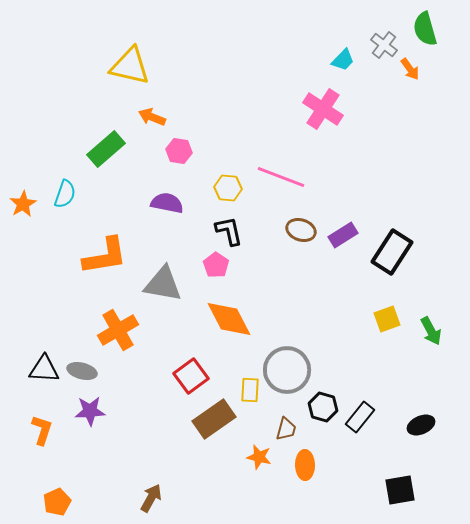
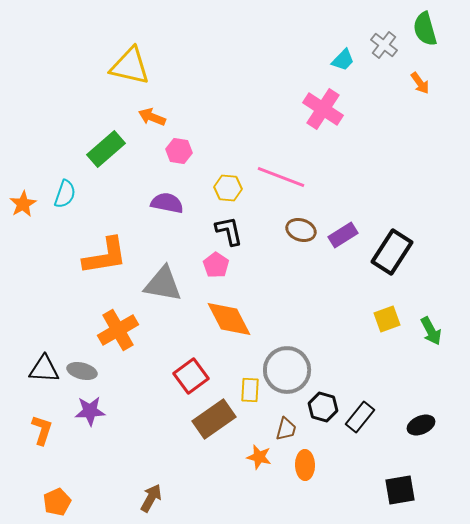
orange arrow at (410, 69): moved 10 px right, 14 px down
